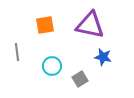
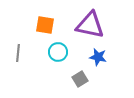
orange square: rotated 18 degrees clockwise
gray line: moved 1 px right, 1 px down; rotated 12 degrees clockwise
blue star: moved 5 px left
cyan circle: moved 6 px right, 14 px up
